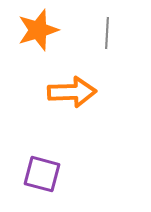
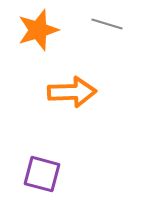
gray line: moved 9 px up; rotated 76 degrees counterclockwise
